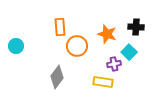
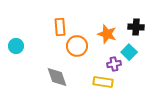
gray diamond: rotated 55 degrees counterclockwise
